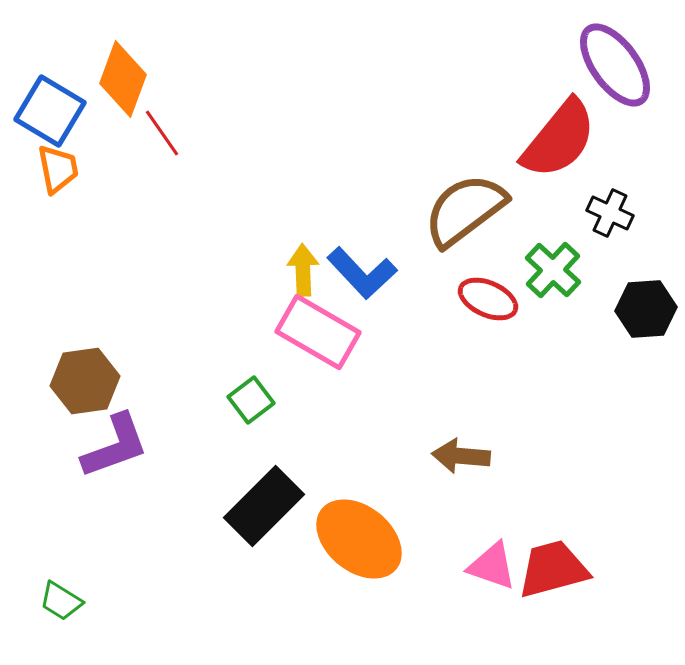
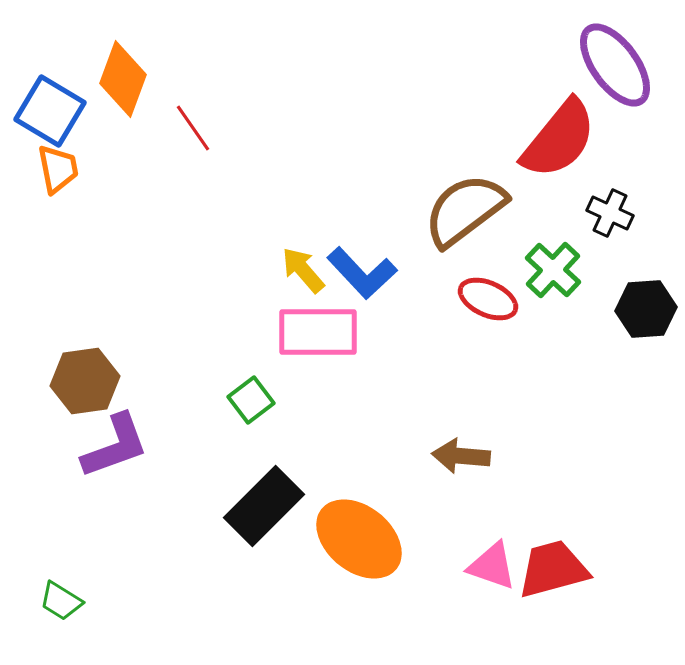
red line: moved 31 px right, 5 px up
yellow arrow: rotated 39 degrees counterclockwise
pink rectangle: rotated 30 degrees counterclockwise
